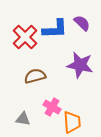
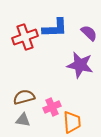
purple semicircle: moved 7 px right, 10 px down
blue L-shape: moved 1 px up
red cross: rotated 25 degrees clockwise
brown semicircle: moved 11 px left, 21 px down
pink cross: rotated 36 degrees clockwise
gray triangle: moved 1 px down
